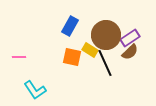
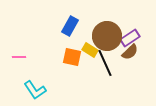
brown circle: moved 1 px right, 1 px down
